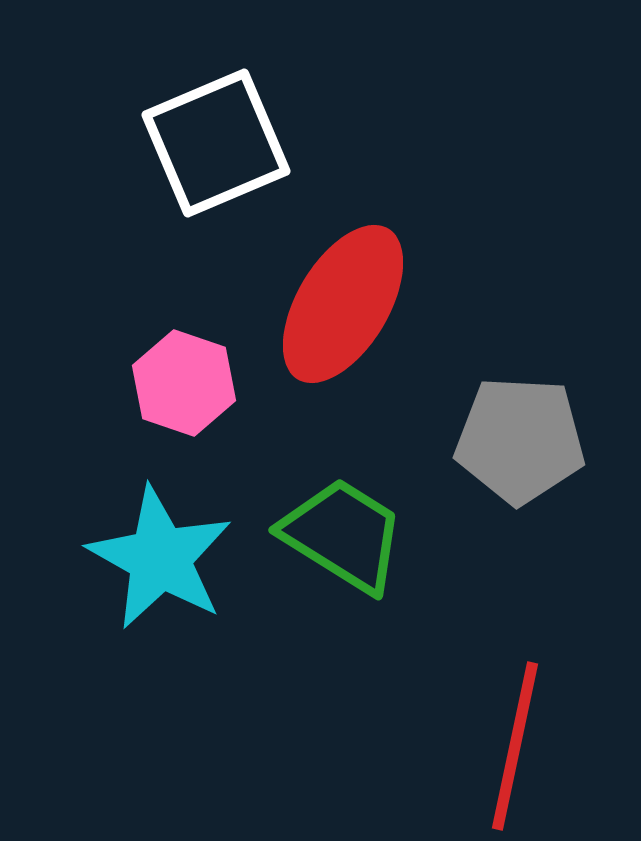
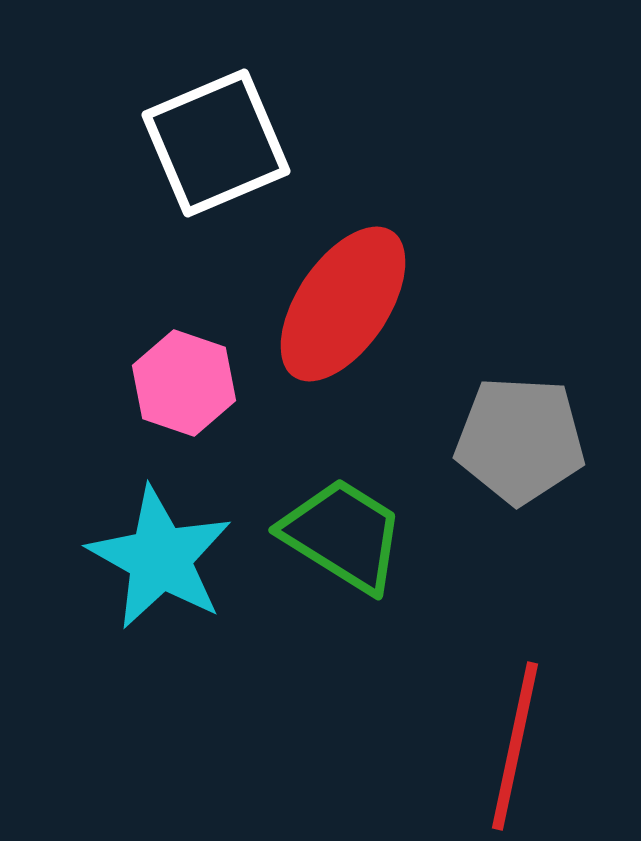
red ellipse: rotated 3 degrees clockwise
